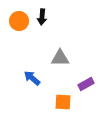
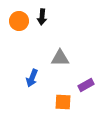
blue arrow: rotated 108 degrees counterclockwise
purple rectangle: moved 1 px down
